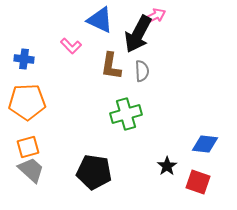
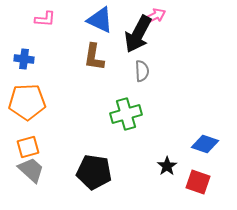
pink L-shape: moved 26 px left, 27 px up; rotated 40 degrees counterclockwise
brown L-shape: moved 17 px left, 9 px up
blue diamond: rotated 12 degrees clockwise
